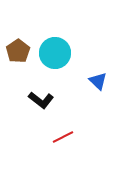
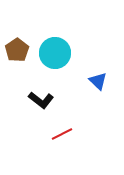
brown pentagon: moved 1 px left, 1 px up
red line: moved 1 px left, 3 px up
